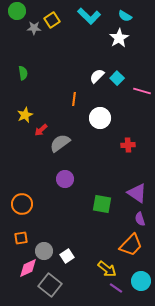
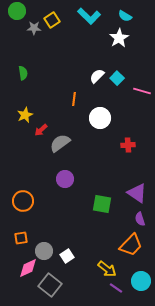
orange circle: moved 1 px right, 3 px up
